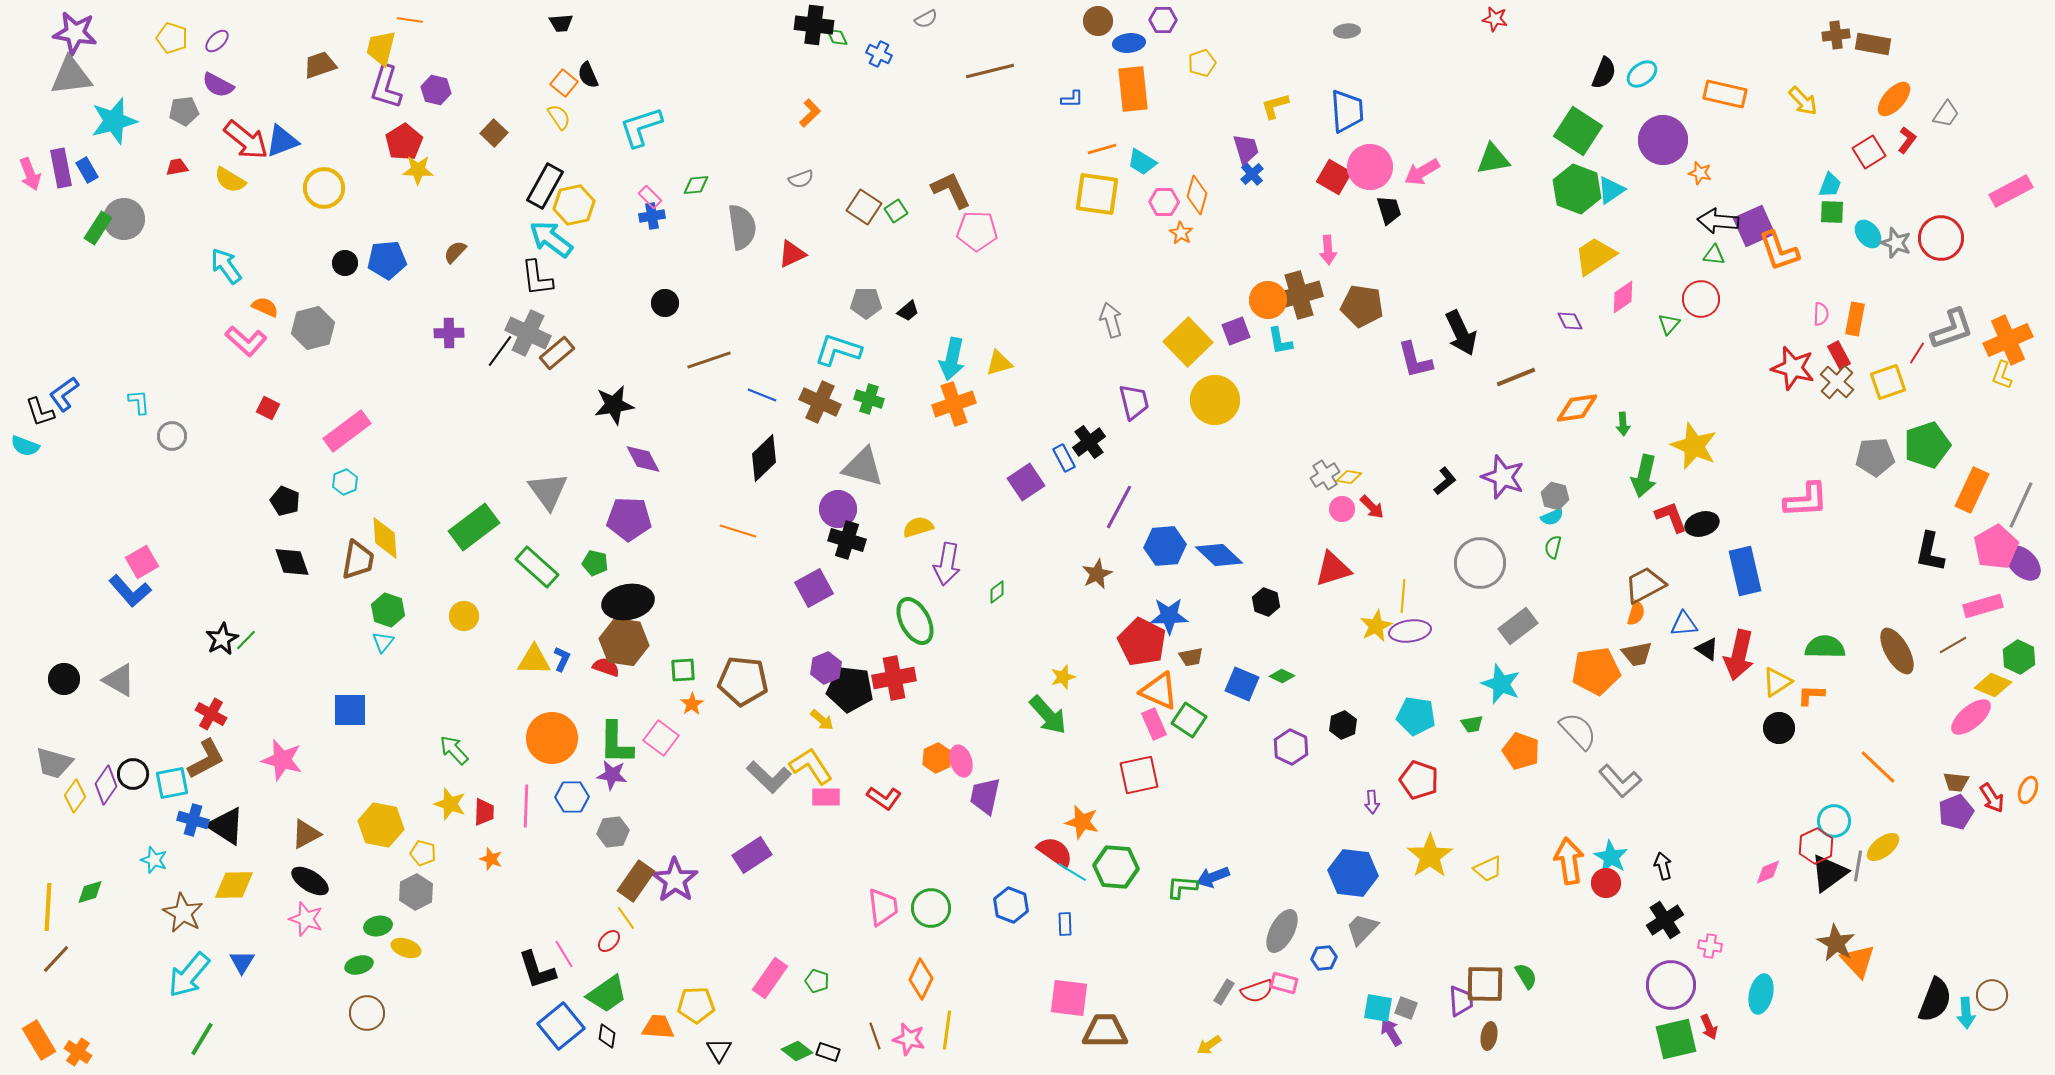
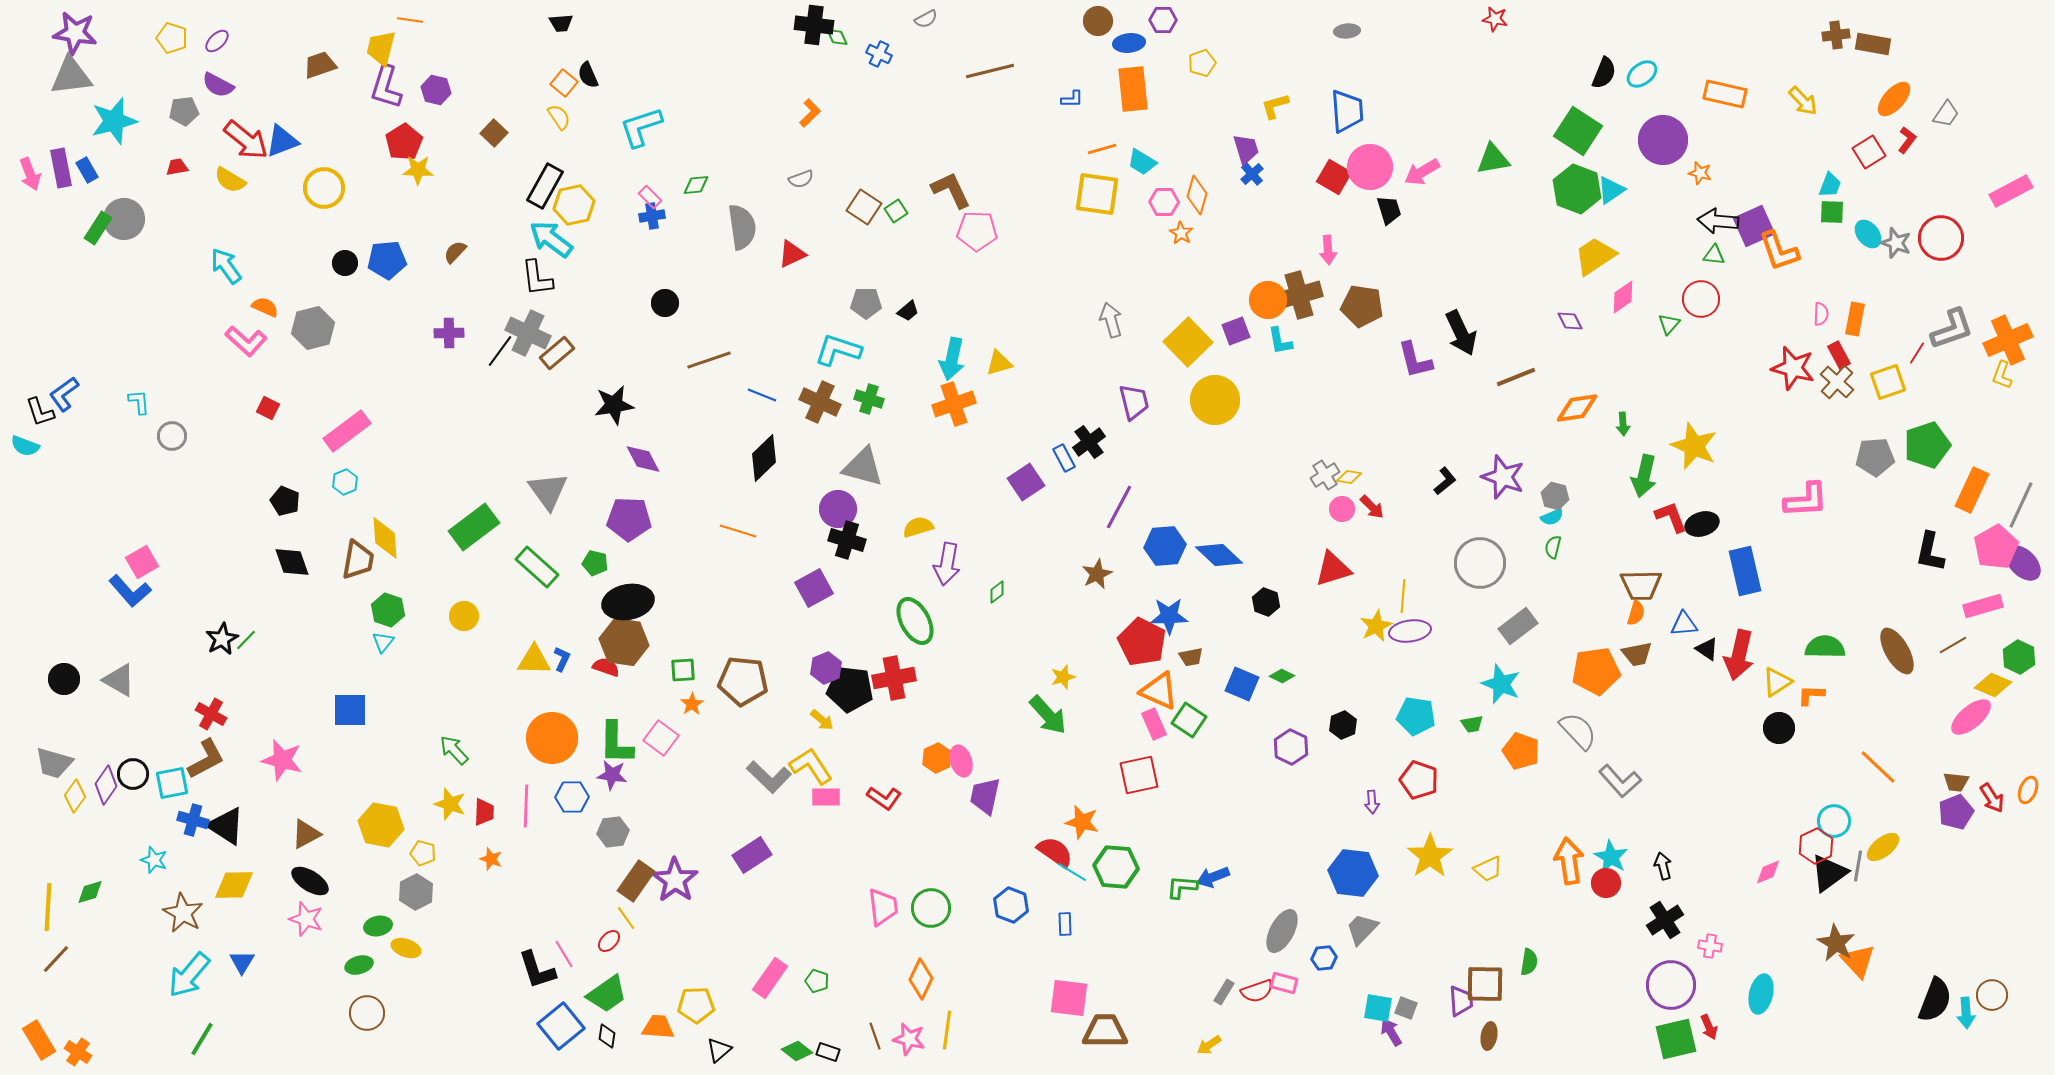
brown trapezoid at (1645, 585): moved 4 px left; rotated 153 degrees counterclockwise
green semicircle at (1526, 976): moved 3 px right, 14 px up; rotated 40 degrees clockwise
black triangle at (719, 1050): rotated 20 degrees clockwise
